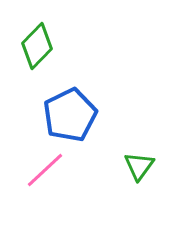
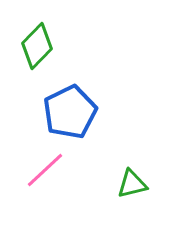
blue pentagon: moved 3 px up
green triangle: moved 7 px left, 18 px down; rotated 40 degrees clockwise
